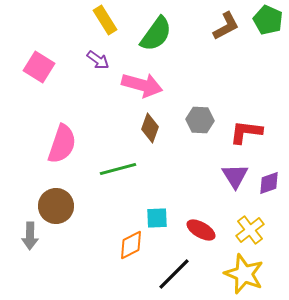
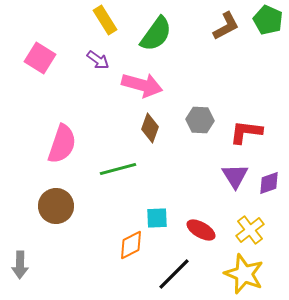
pink square: moved 1 px right, 9 px up
gray arrow: moved 10 px left, 29 px down
